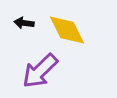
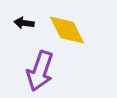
purple arrow: rotated 27 degrees counterclockwise
